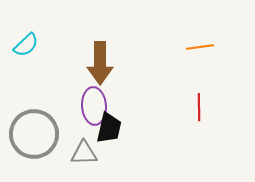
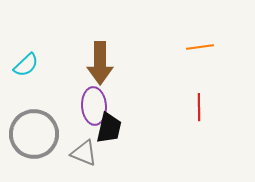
cyan semicircle: moved 20 px down
gray triangle: rotated 24 degrees clockwise
